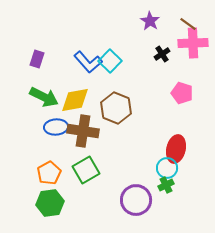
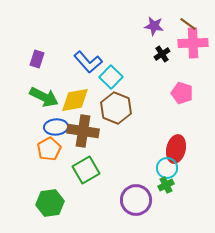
purple star: moved 4 px right, 5 px down; rotated 24 degrees counterclockwise
cyan square: moved 1 px right, 16 px down
orange pentagon: moved 24 px up
